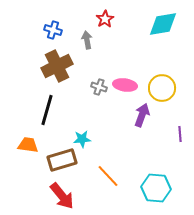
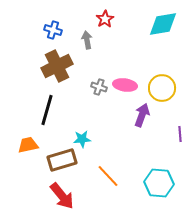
orange trapezoid: rotated 20 degrees counterclockwise
cyan hexagon: moved 3 px right, 5 px up
